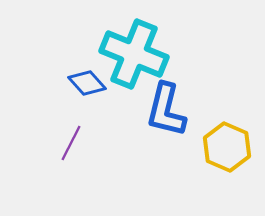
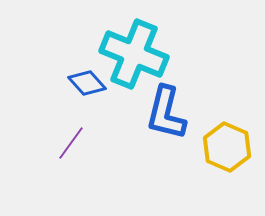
blue L-shape: moved 3 px down
purple line: rotated 9 degrees clockwise
